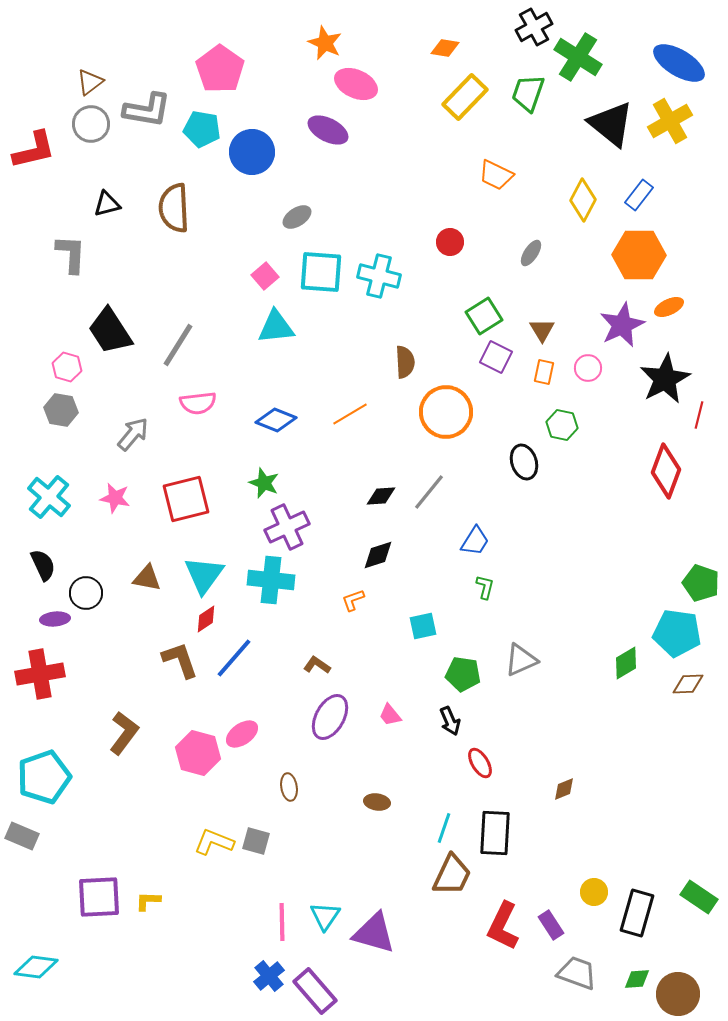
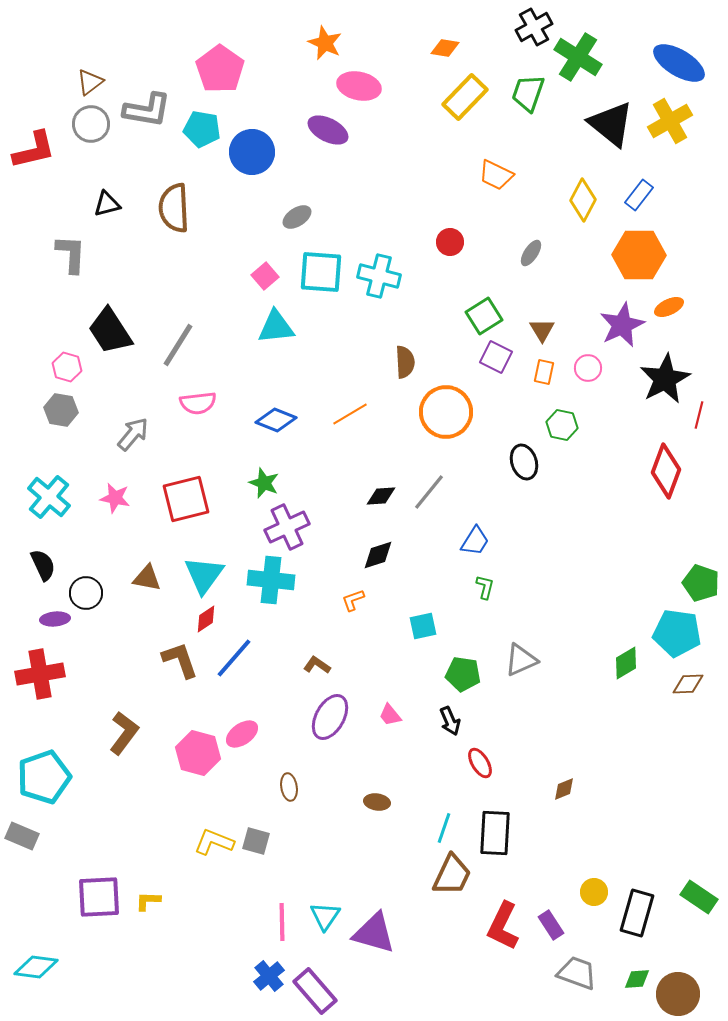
pink ellipse at (356, 84): moved 3 px right, 2 px down; rotated 12 degrees counterclockwise
